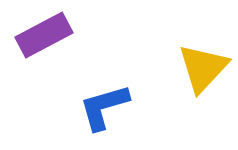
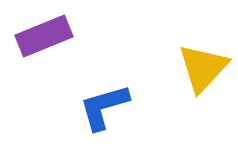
purple rectangle: moved 1 px down; rotated 6 degrees clockwise
